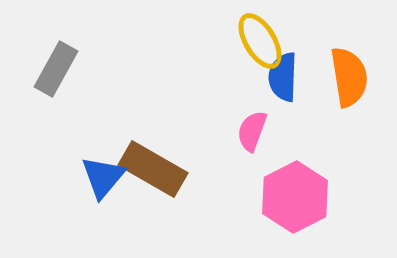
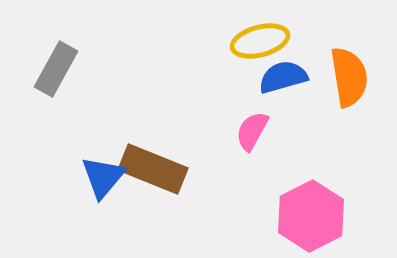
yellow ellipse: rotated 74 degrees counterclockwise
blue semicircle: rotated 72 degrees clockwise
pink semicircle: rotated 9 degrees clockwise
brown rectangle: rotated 8 degrees counterclockwise
pink hexagon: moved 16 px right, 19 px down
